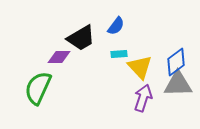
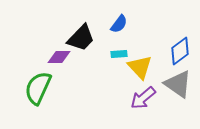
blue semicircle: moved 3 px right, 2 px up
black trapezoid: rotated 16 degrees counterclockwise
blue diamond: moved 4 px right, 11 px up
gray triangle: rotated 36 degrees clockwise
purple arrow: rotated 148 degrees counterclockwise
